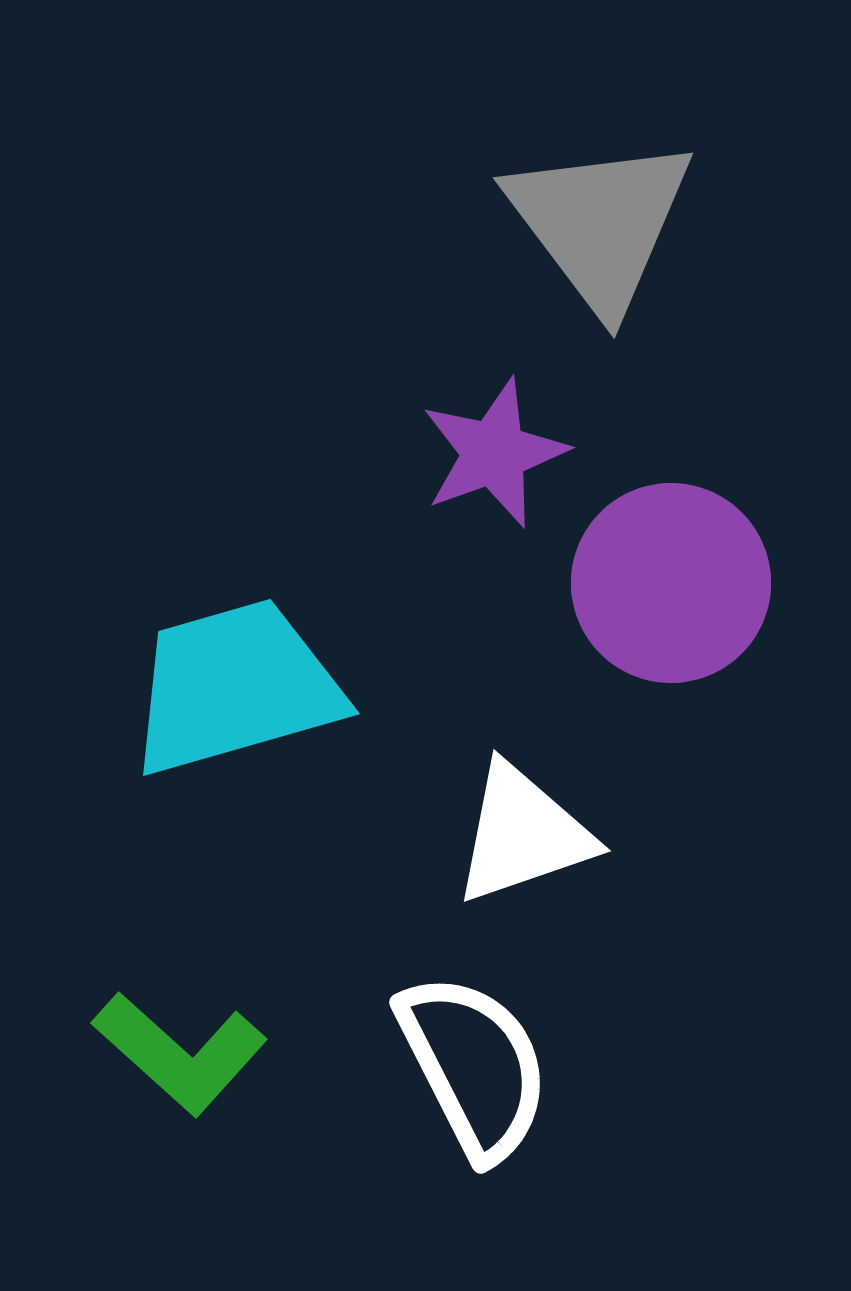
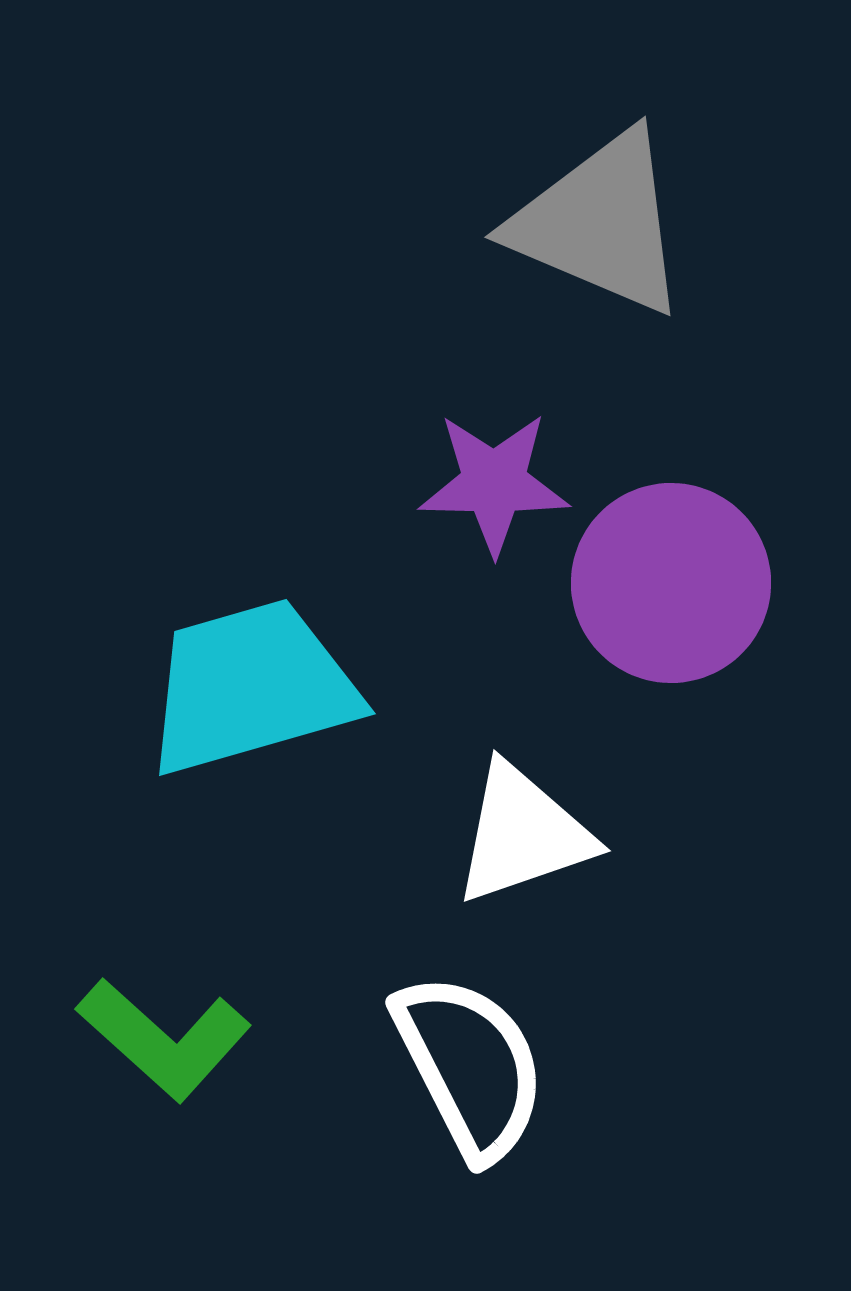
gray triangle: rotated 30 degrees counterclockwise
purple star: moved 30 px down; rotated 21 degrees clockwise
cyan trapezoid: moved 16 px right
green L-shape: moved 16 px left, 14 px up
white semicircle: moved 4 px left
